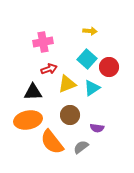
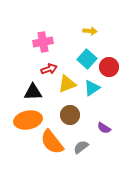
purple semicircle: moved 7 px right; rotated 24 degrees clockwise
